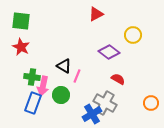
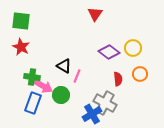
red triangle: moved 1 px left; rotated 28 degrees counterclockwise
yellow circle: moved 13 px down
red semicircle: rotated 56 degrees clockwise
pink arrow: rotated 72 degrees counterclockwise
orange circle: moved 11 px left, 29 px up
